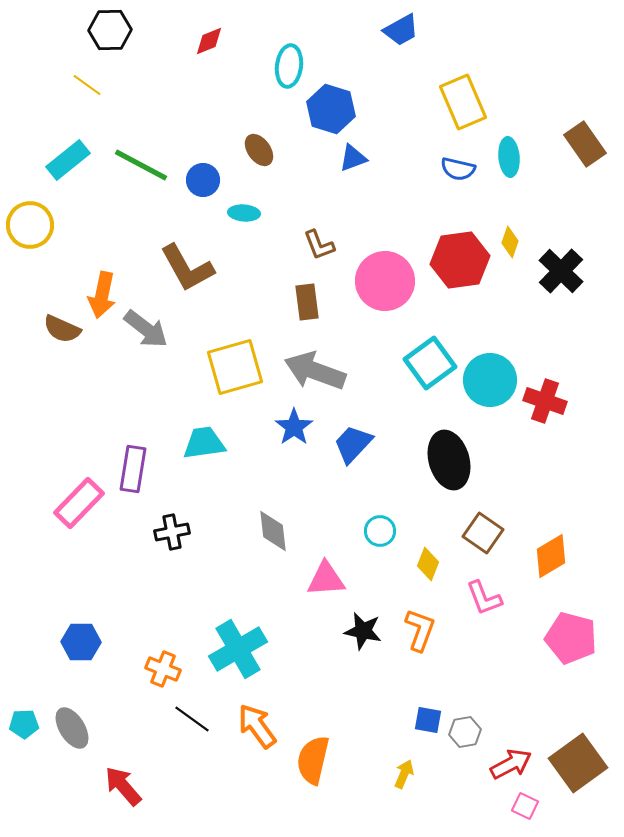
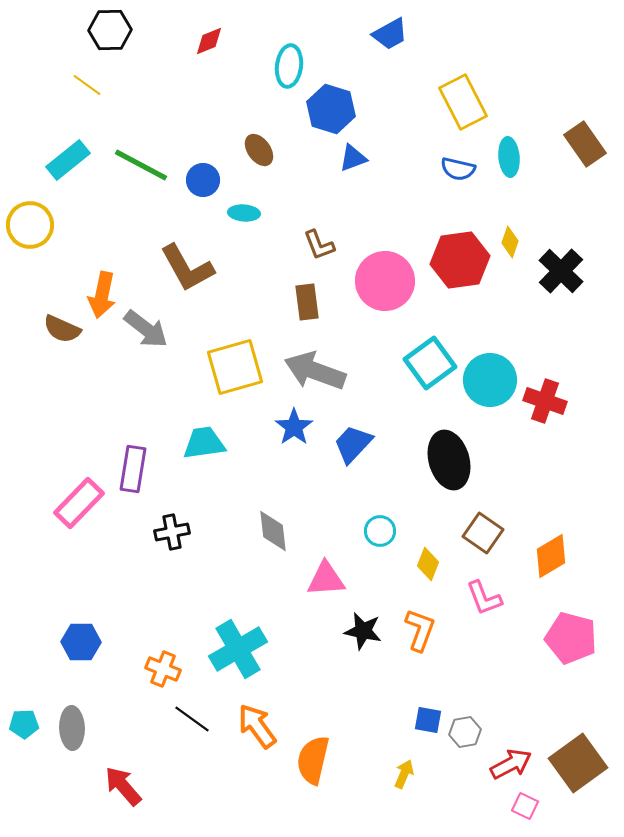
blue trapezoid at (401, 30): moved 11 px left, 4 px down
yellow rectangle at (463, 102): rotated 4 degrees counterclockwise
gray ellipse at (72, 728): rotated 30 degrees clockwise
